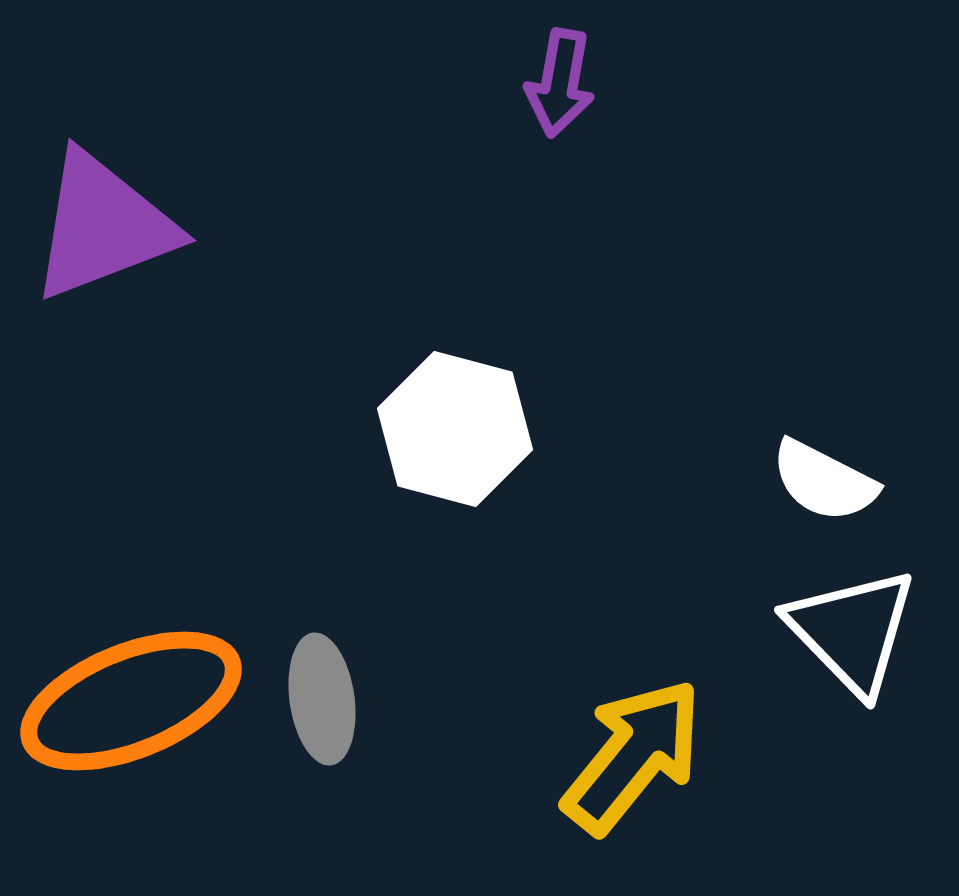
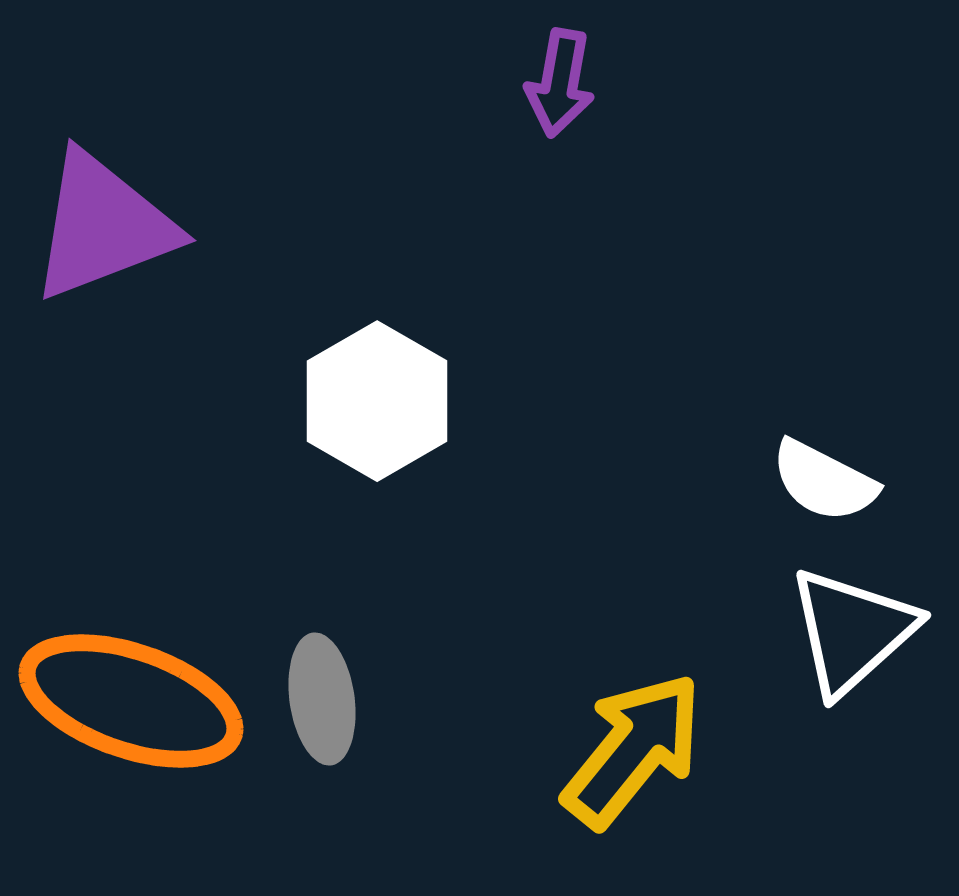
white hexagon: moved 78 px left, 28 px up; rotated 15 degrees clockwise
white triangle: rotated 32 degrees clockwise
orange ellipse: rotated 41 degrees clockwise
yellow arrow: moved 6 px up
